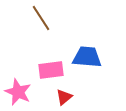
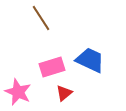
blue trapezoid: moved 3 px right, 3 px down; rotated 20 degrees clockwise
pink rectangle: moved 1 px right, 3 px up; rotated 10 degrees counterclockwise
red triangle: moved 4 px up
